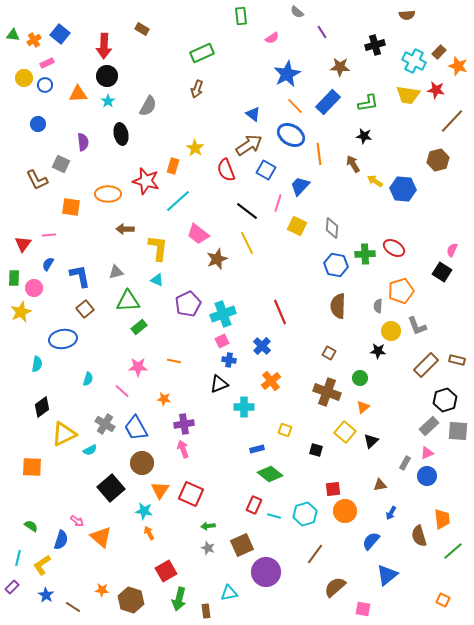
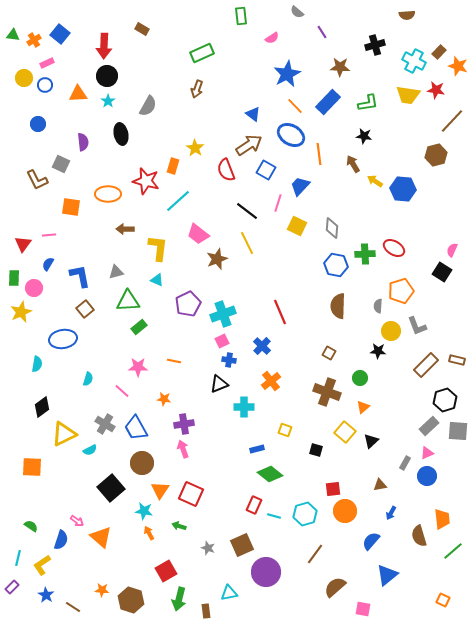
brown hexagon at (438, 160): moved 2 px left, 5 px up
green arrow at (208, 526): moved 29 px left; rotated 24 degrees clockwise
